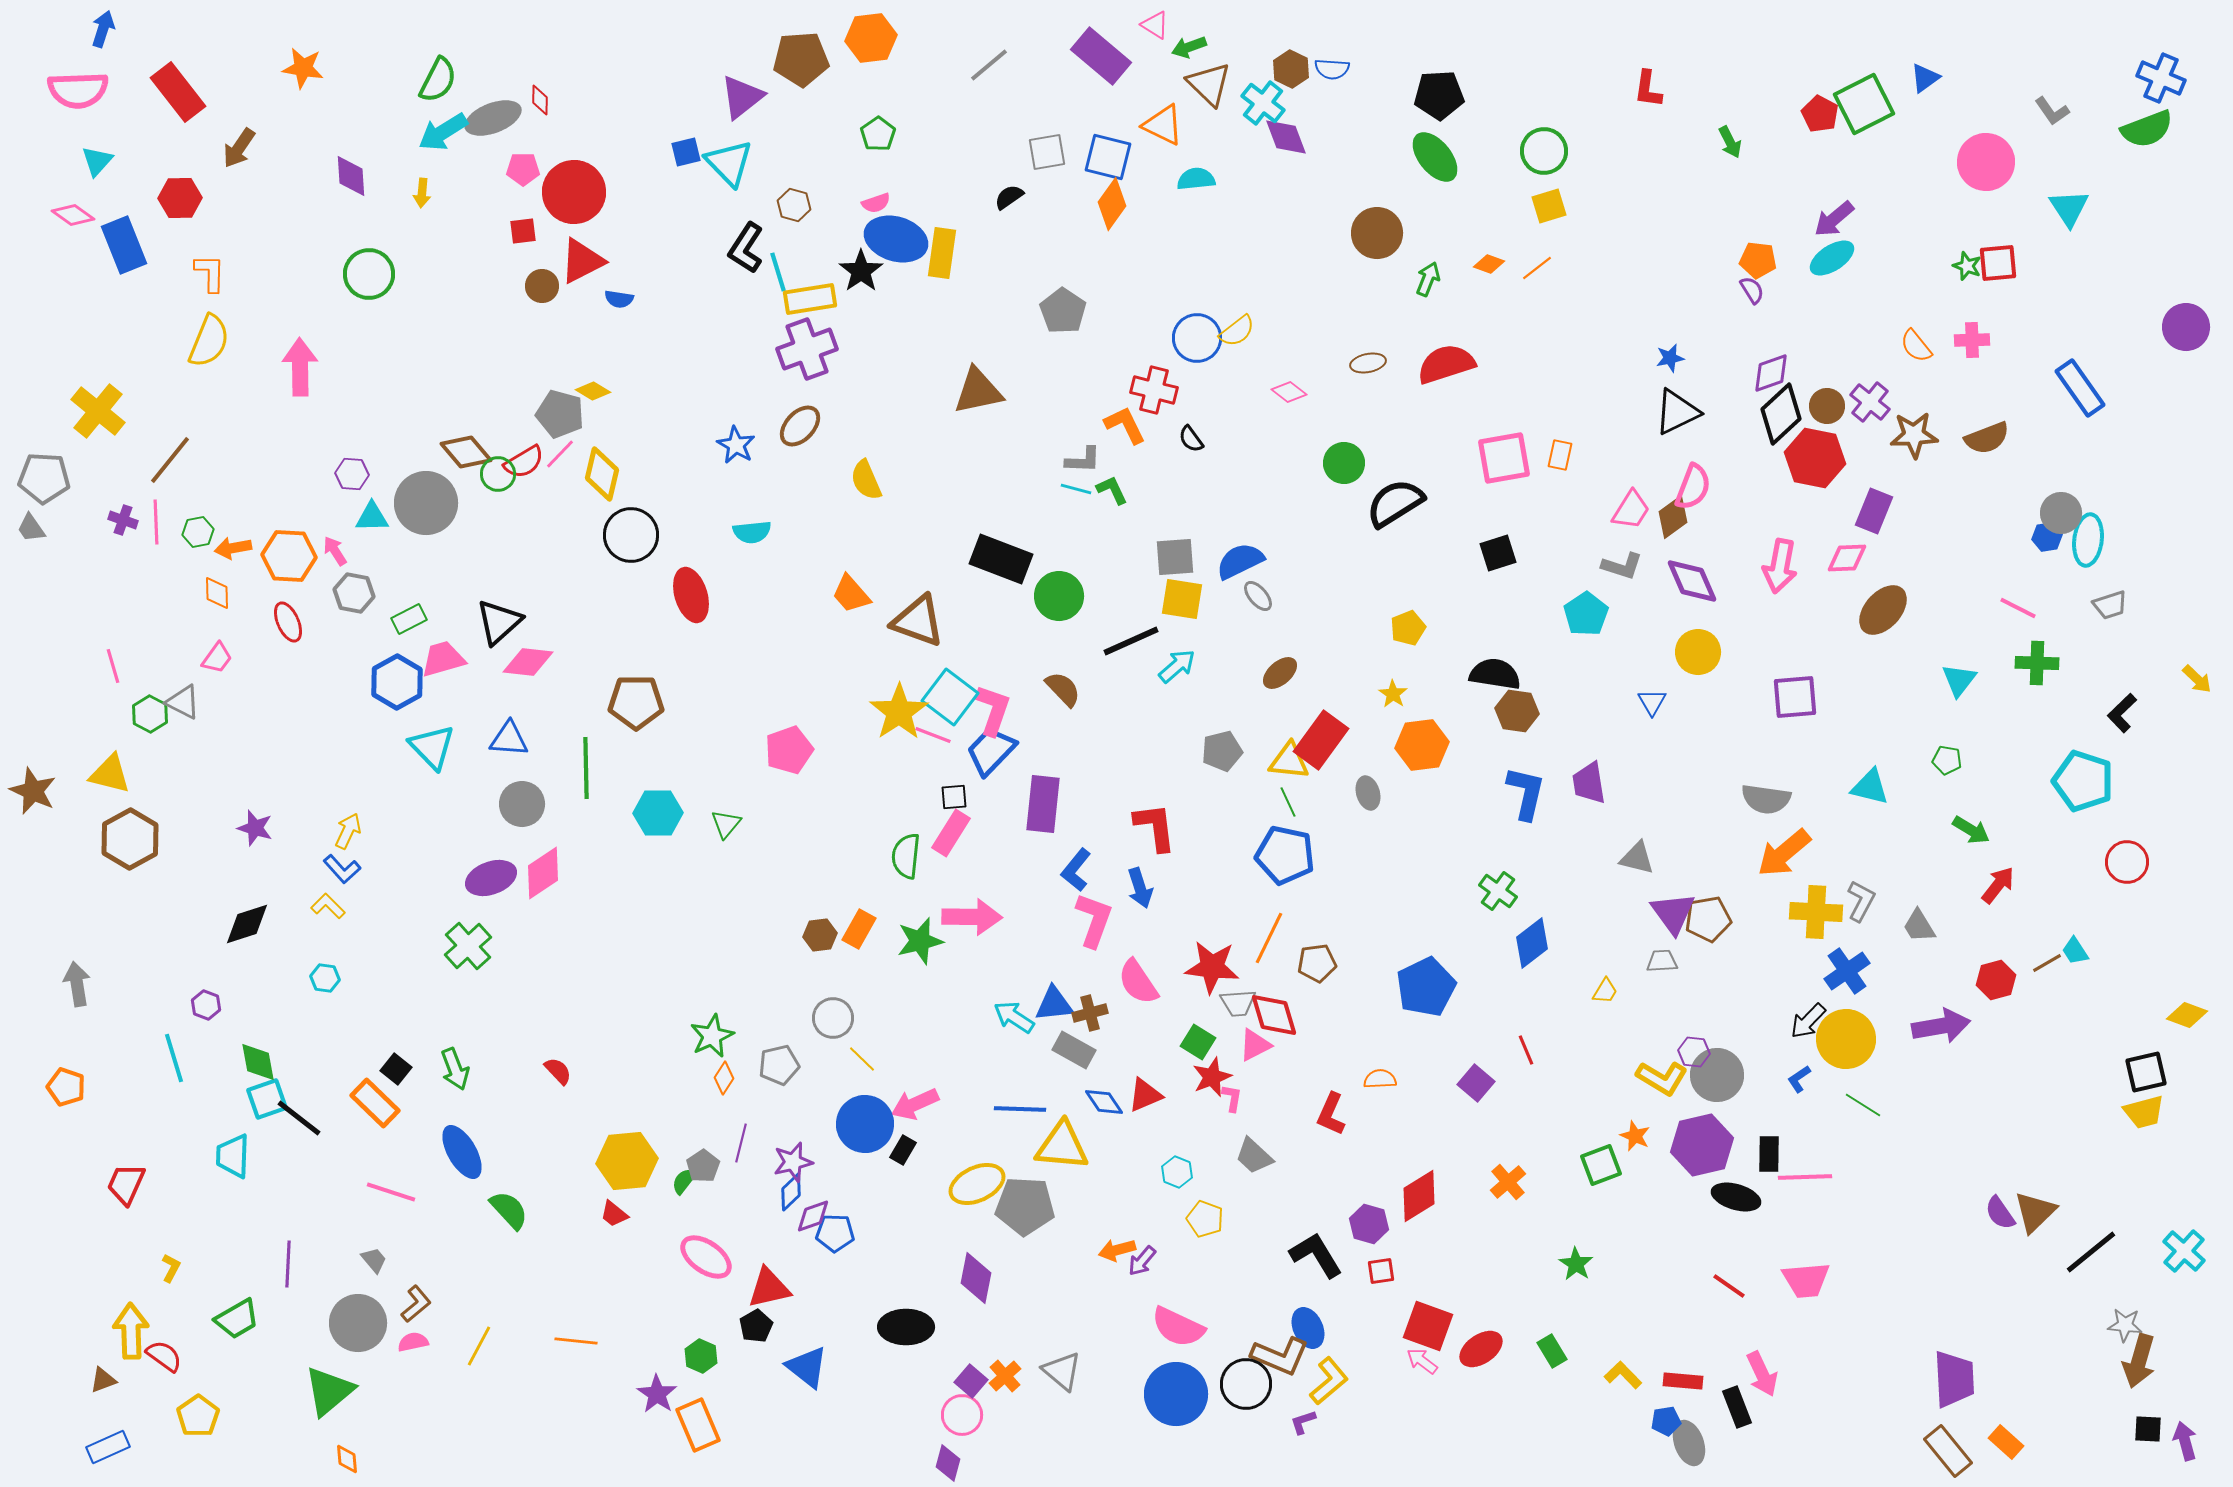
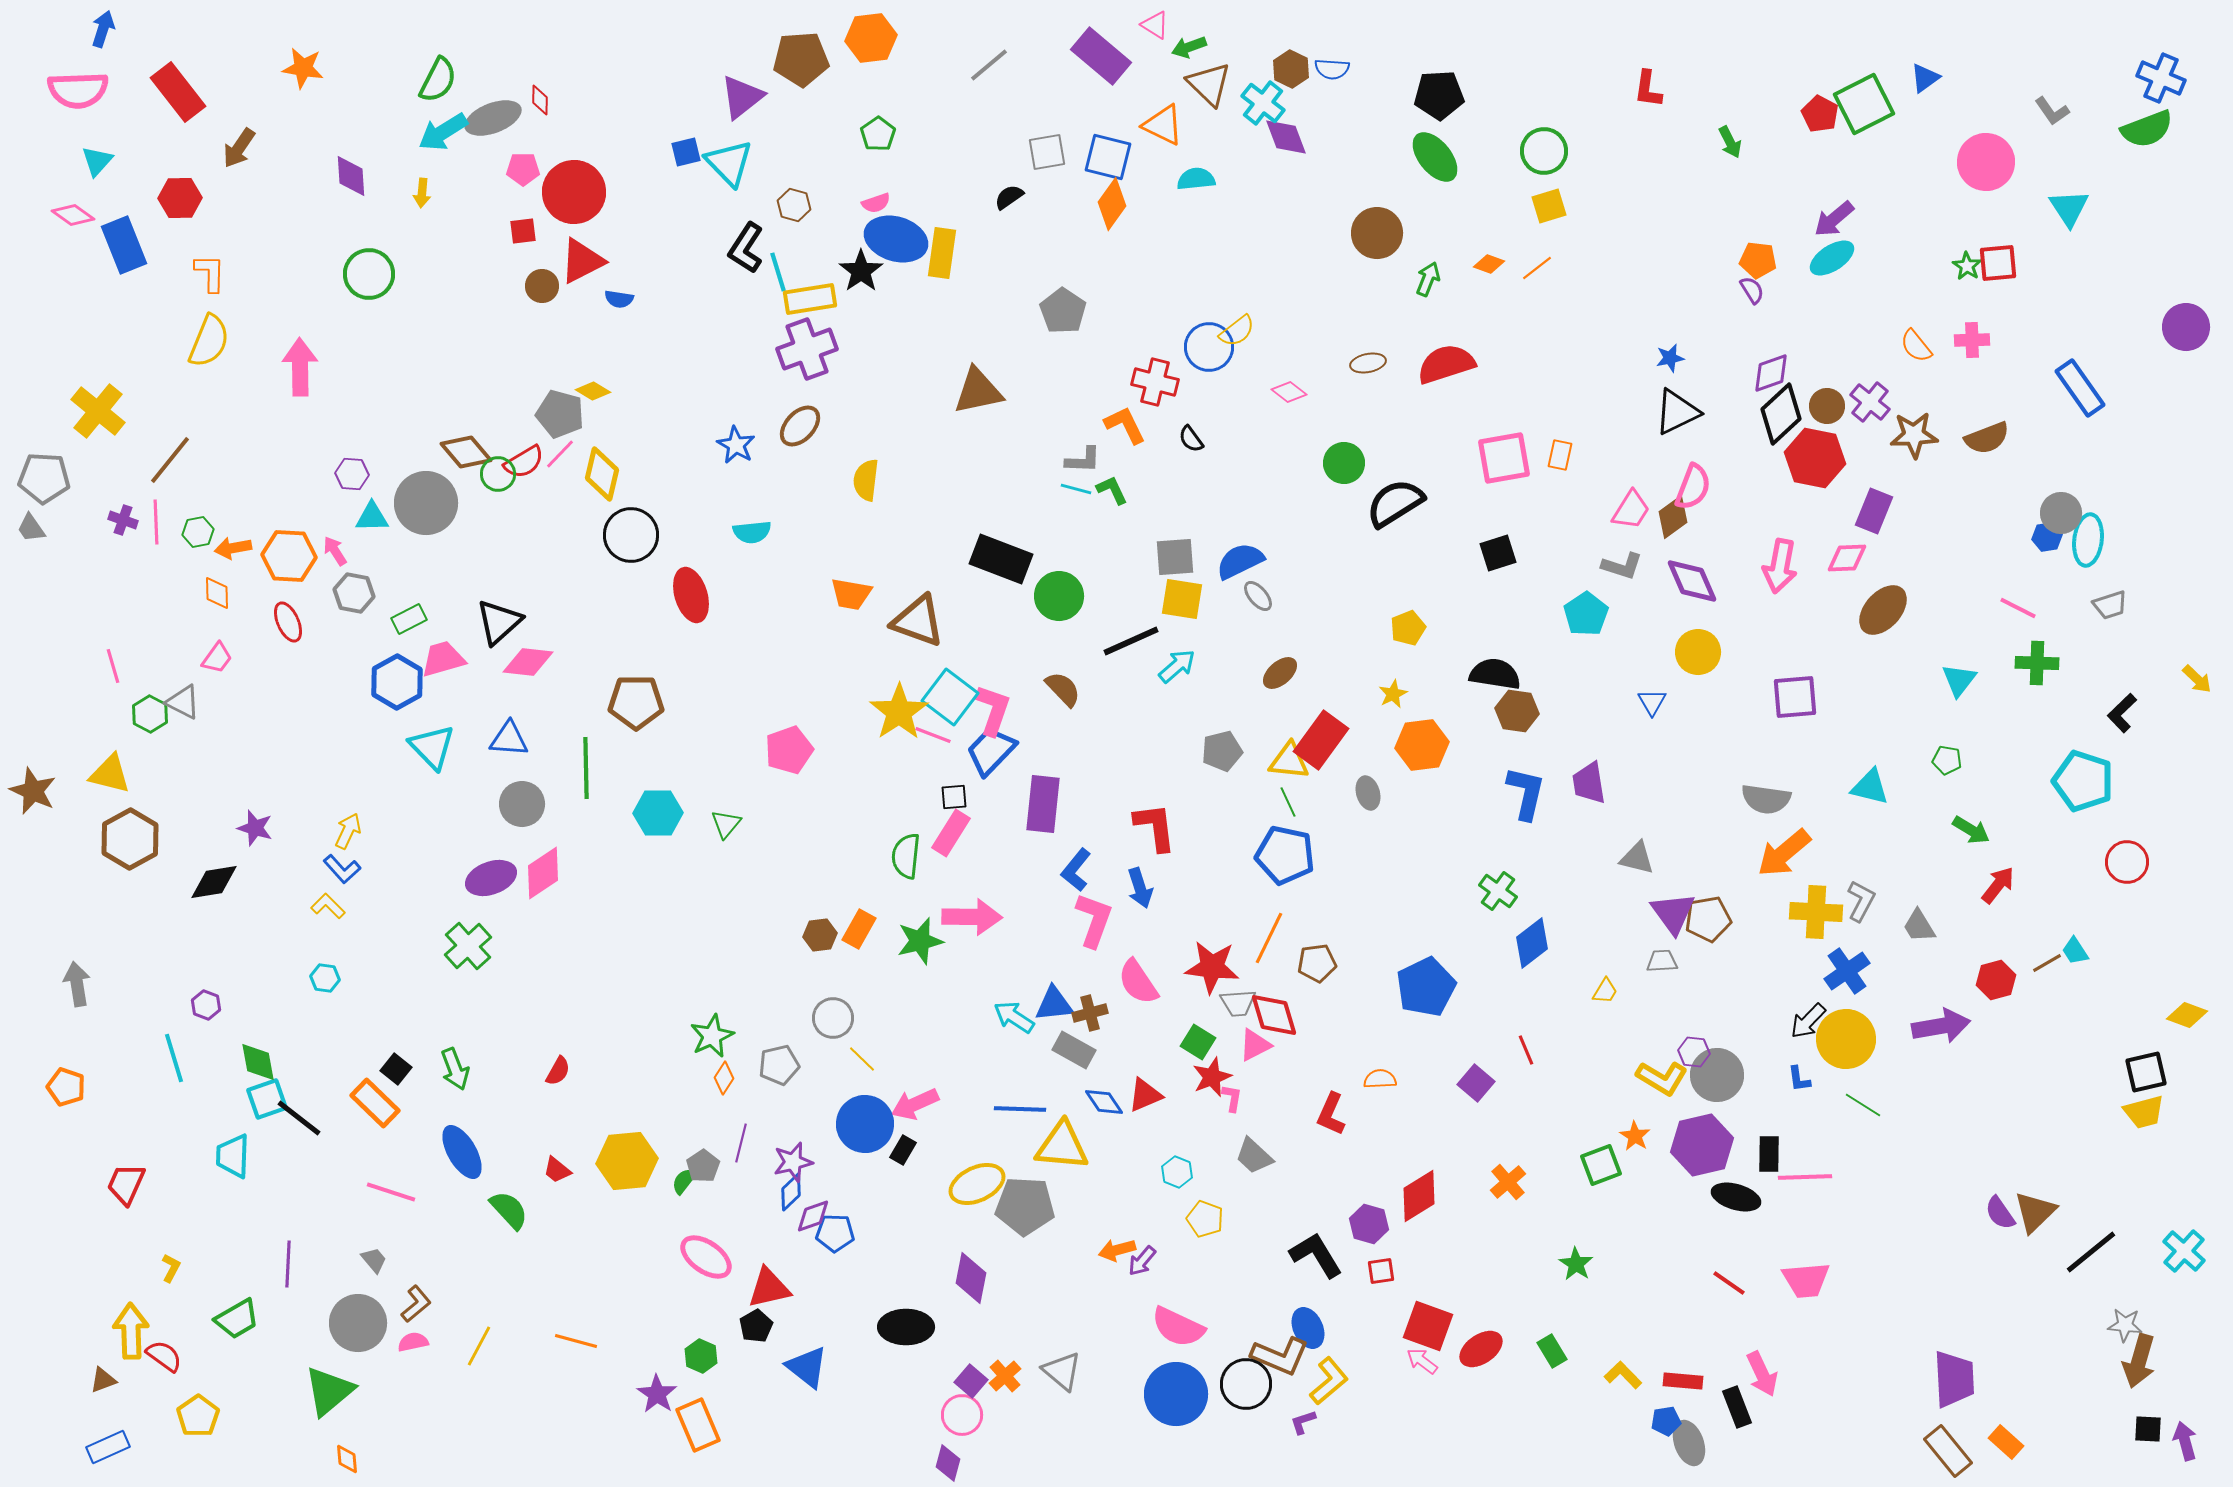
green star at (1967, 266): rotated 12 degrees clockwise
blue circle at (1197, 338): moved 12 px right, 9 px down
red cross at (1154, 390): moved 1 px right, 8 px up
yellow semicircle at (866, 480): rotated 30 degrees clockwise
orange trapezoid at (851, 594): rotated 39 degrees counterclockwise
yellow star at (1393, 694): rotated 12 degrees clockwise
black diamond at (247, 924): moved 33 px left, 42 px up; rotated 9 degrees clockwise
red semicircle at (558, 1071): rotated 72 degrees clockwise
blue L-shape at (1799, 1079): rotated 64 degrees counterclockwise
orange star at (1635, 1136): rotated 8 degrees clockwise
red trapezoid at (614, 1214): moved 57 px left, 44 px up
purple diamond at (976, 1278): moved 5 px left
red line at (1729, 1286): moved 3 px up
orange line at (576, 1341): rotated 9 degrees clockwise
